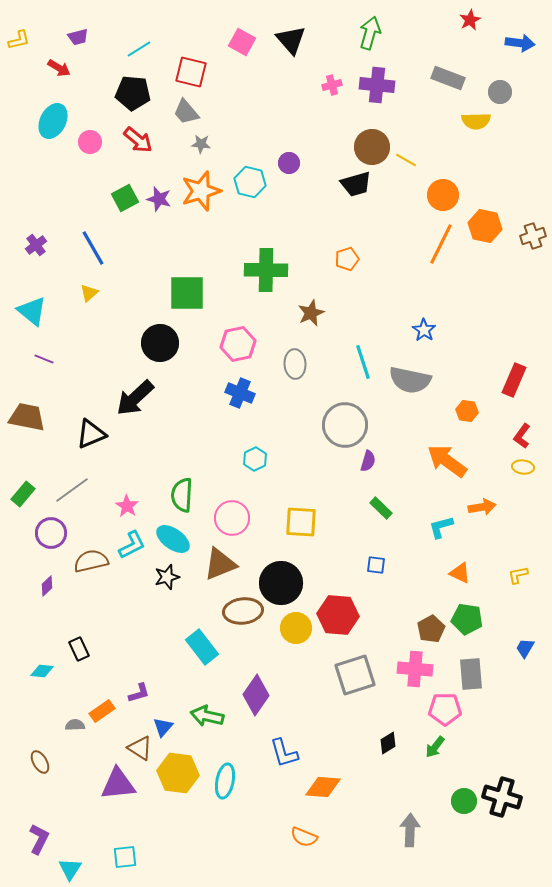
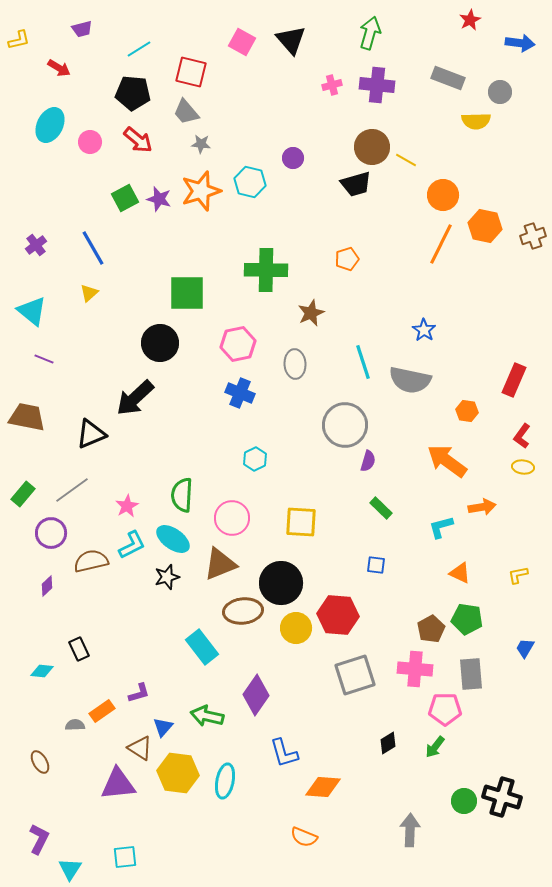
purple trapezoid at (78, 37): moved 4 px right, 8 px up
cyan ellipse at (53, 121): moved 3 px left, 4 px down
purple circle at (289, 163): moved 4 px right, 5 px up
pink star at (127, 506): rotated 10 degrees clockwise
